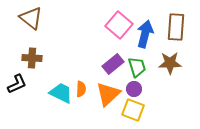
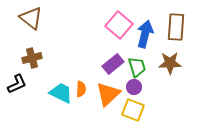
brown cross: rotated 18 degrees counterclockwise
purple circle: moved 2 px up
